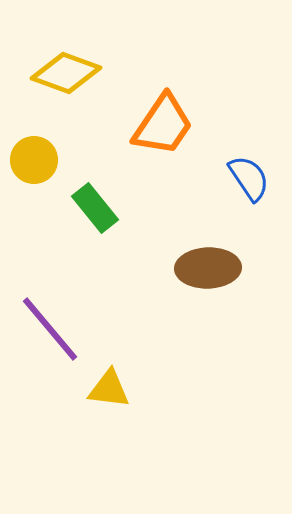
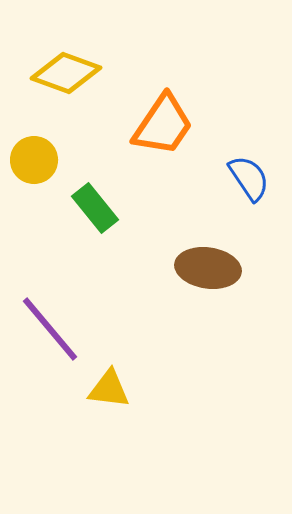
brown ellipse: rotated 10 degrees clockwise
